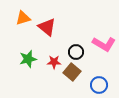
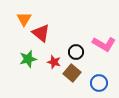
orange triangle: moved 1 px right, 1 px down; rotated 42 degrees counterclockwise
red triangle: moved 6 px left, 6 px down
red star: rotated 16 degrees clockwise
brown square: moved 1 px down
blue circle: moved 2 px up
